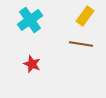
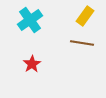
brown line: moved 1 px right, 1 px up
red star: rotated 18 degrees clockwise
